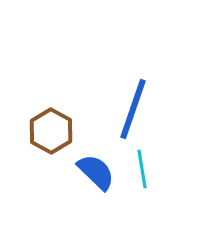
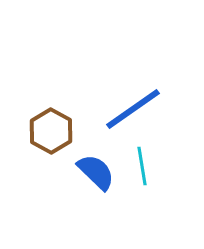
blue line: rotated 36 degrees clockwise
cyan line: moved 3 px up
